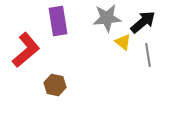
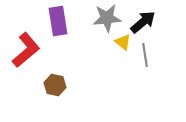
gray line: moved 3 px left
